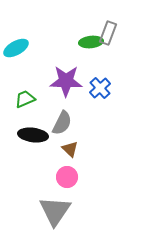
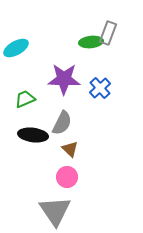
purple star: moved 2 px left, 2 px up
gray triangle: rotated 8 degrees counterclockwise
